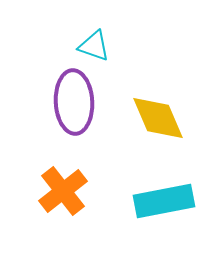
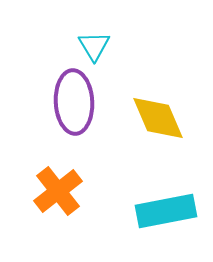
cyan triangle: rotated 40 degrees clockwise
orange cross: moved 5 px left
cyan rectangle: moved 2 px right, 10 px down
